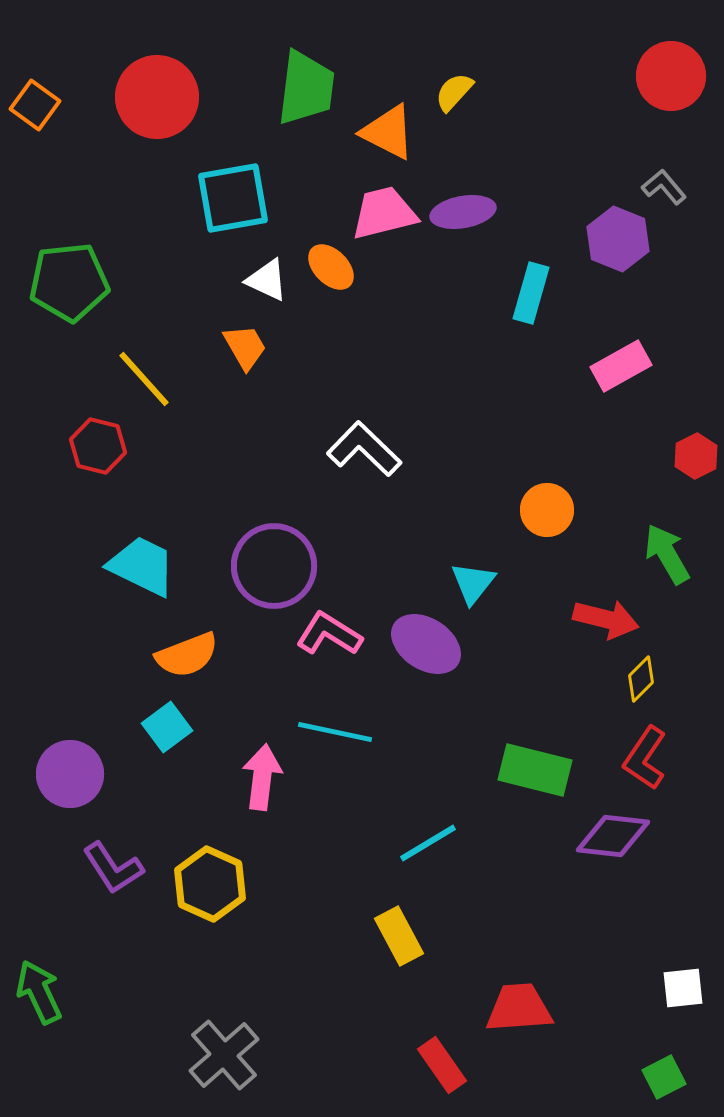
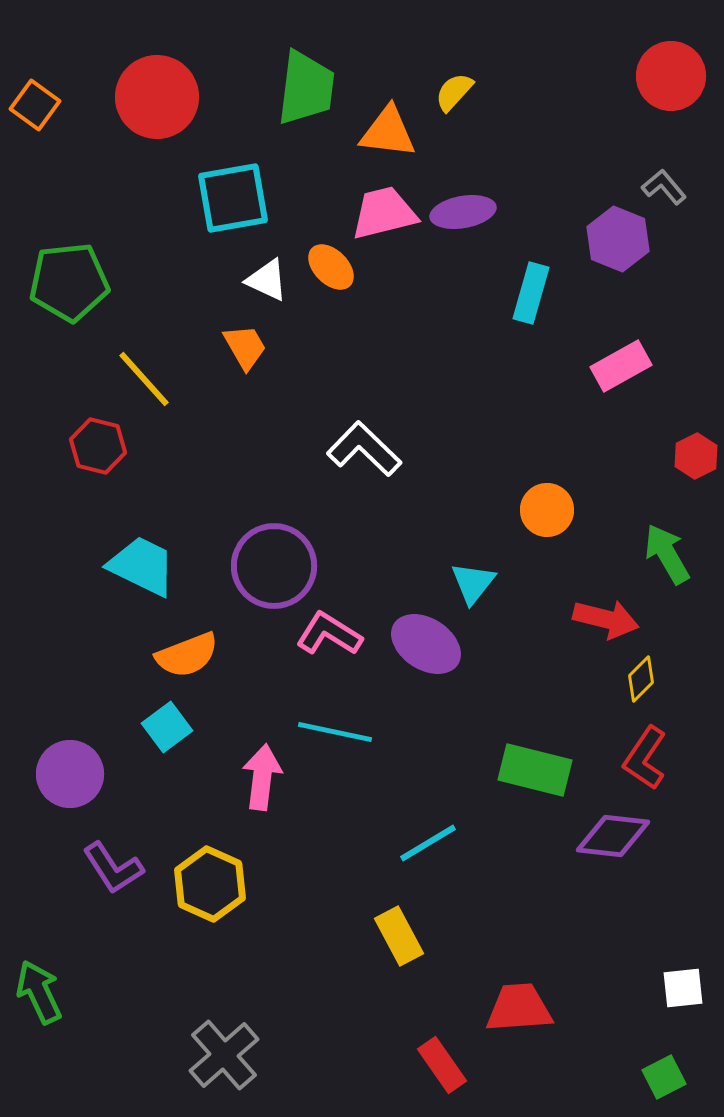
orange triangle at (388, 132): rotated 20 degrees counterclockwise
